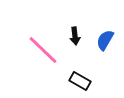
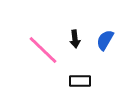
black arrow: moved 3 px down
black rectangle: rotated 30 degrees counterclockwise
